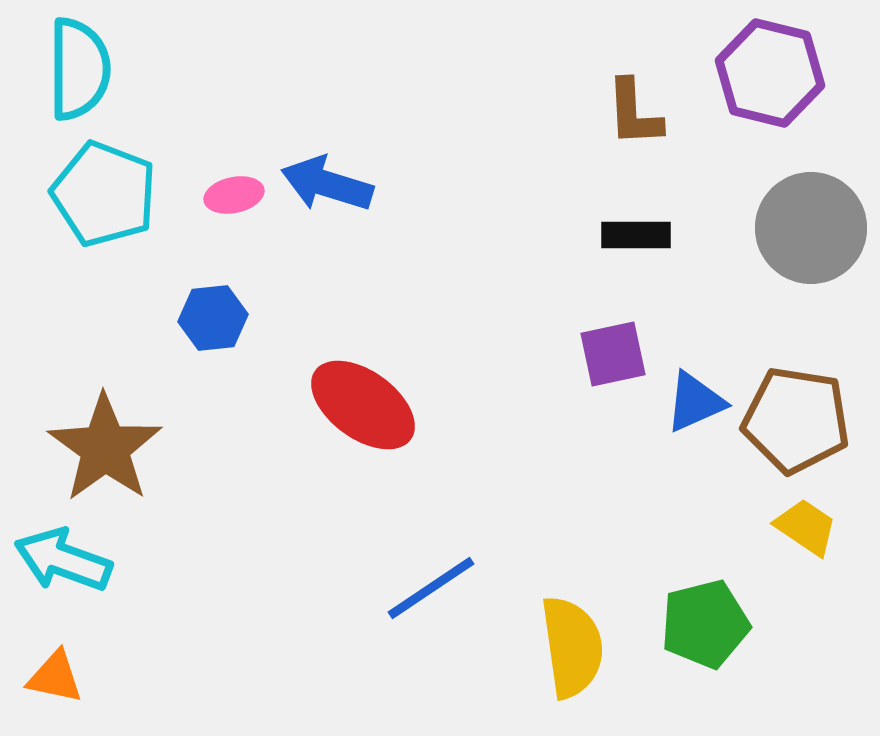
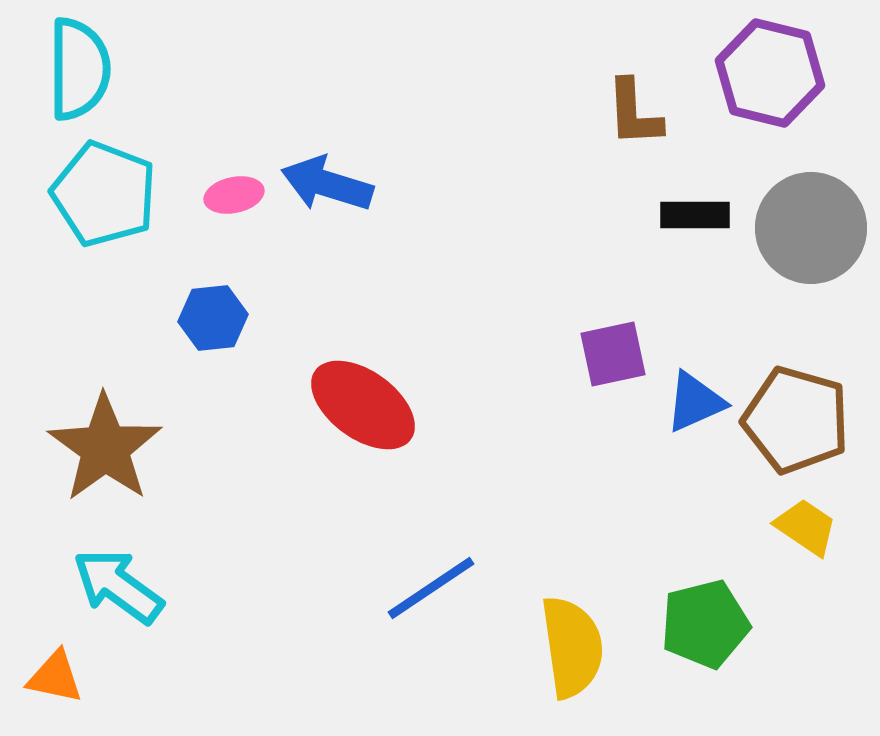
black rectangle: moved 59 px right, 20 px up
brown pentagon: rotated 7 degrees clockwise
cyan arrow: moved 55 px right, 26 px down; rotated 16 degrees clockwise
